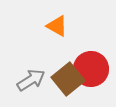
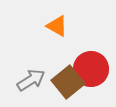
brown square: moved 3 px down
